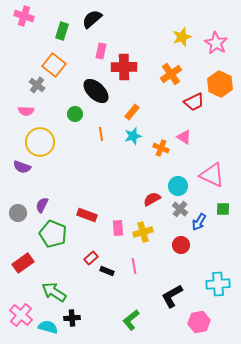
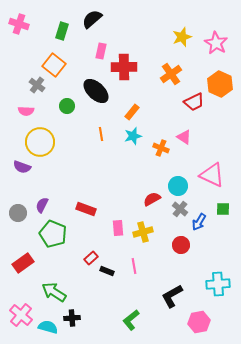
pink cross at (24, 16): moved 5 px left, 8 px down
green circle at (75, 114): moved 8 px left, 8 px up
red rectangle at (87, 215): moved 1 px left, 6 px up
